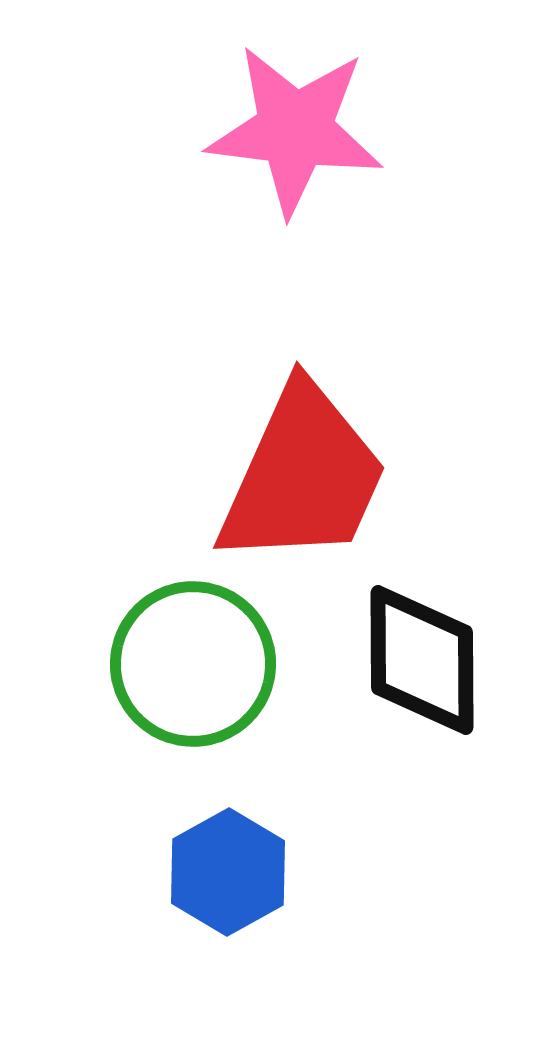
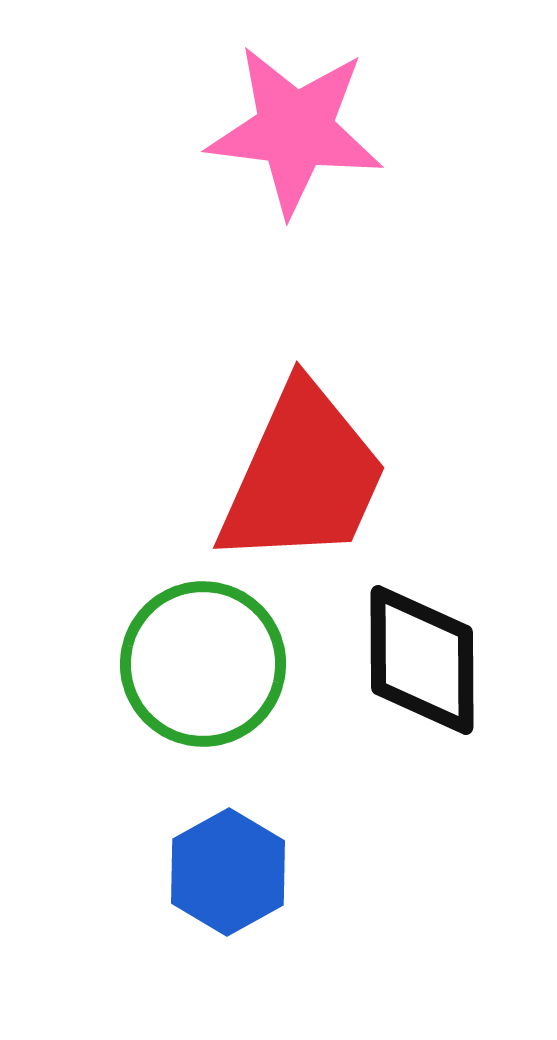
green circle: moved 10 px right
